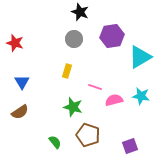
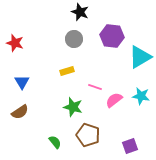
purple hexagon: rotated 15 degrees clockwise
yellow rectangle: rotated 56 degrees clockwise
pink semicircle: rotated 24 degrees counterclockwise
